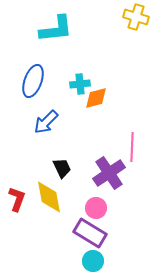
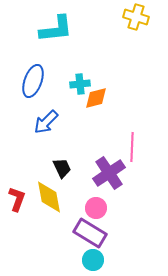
cyan circle: moved 1 px up
